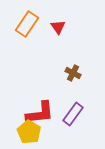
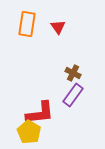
orange rectangle: rotated 25 degrees counterclockwise
purple rectangle: moved 19 px up
